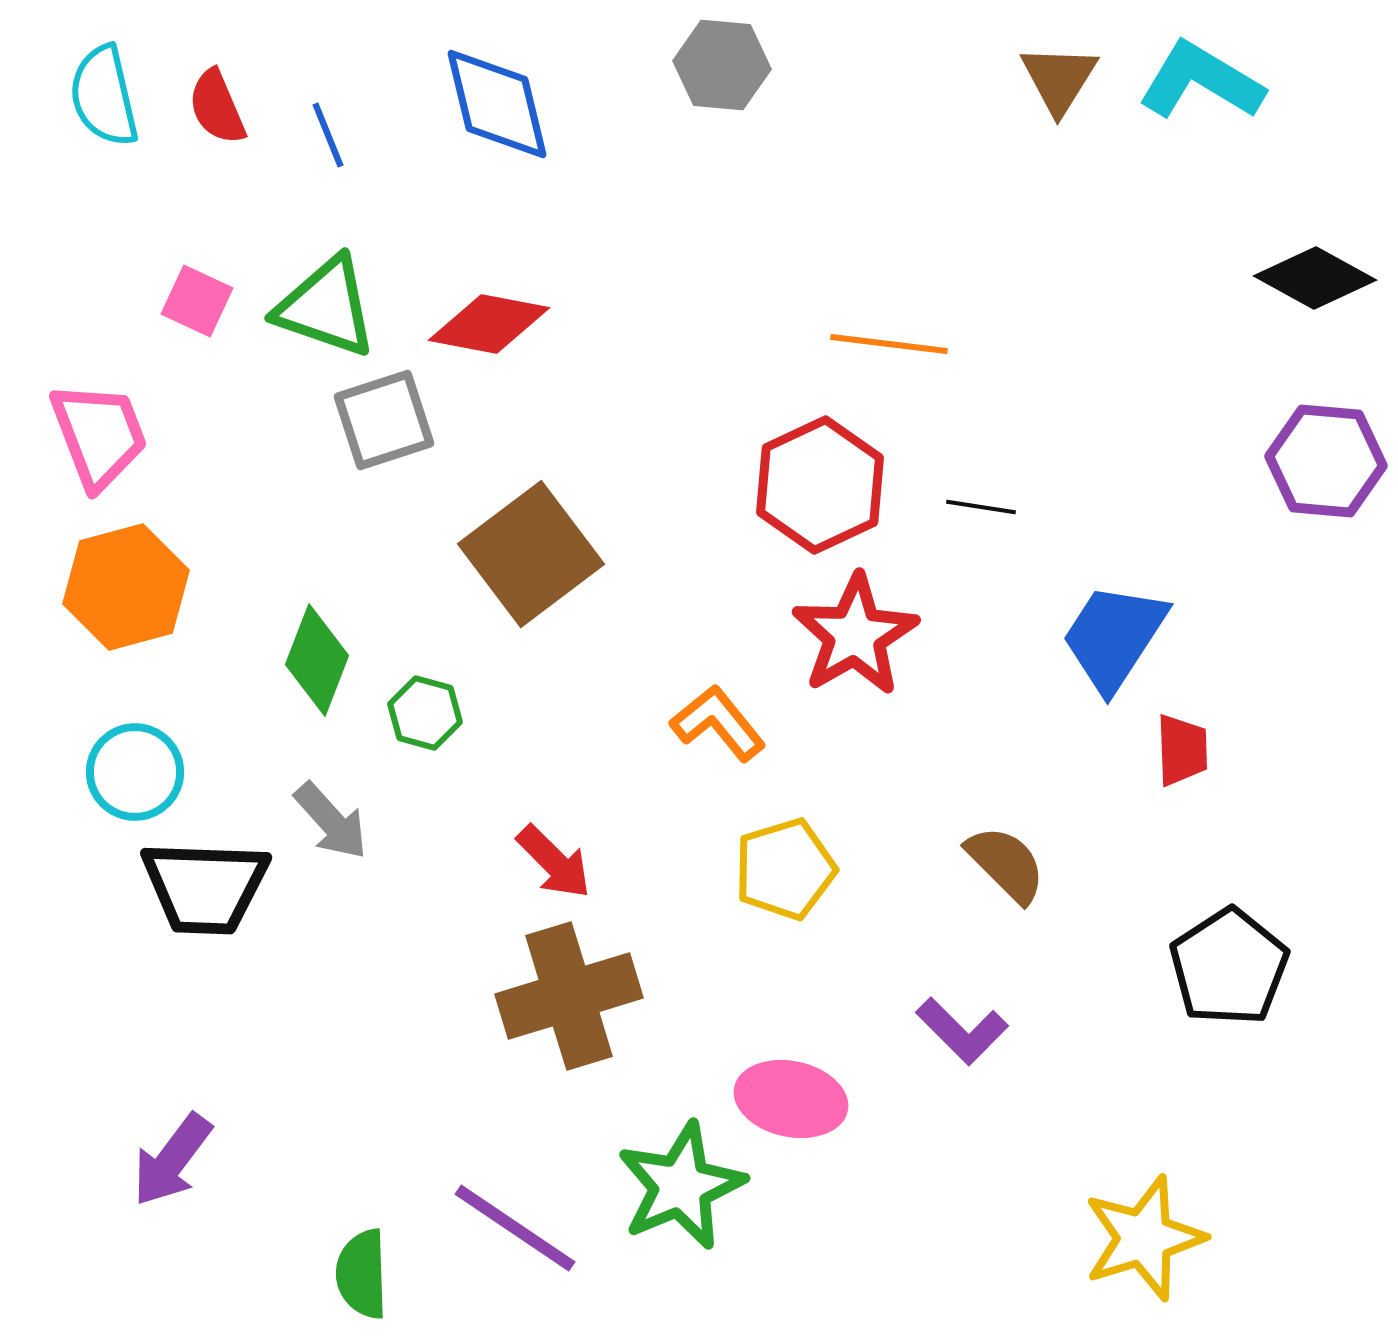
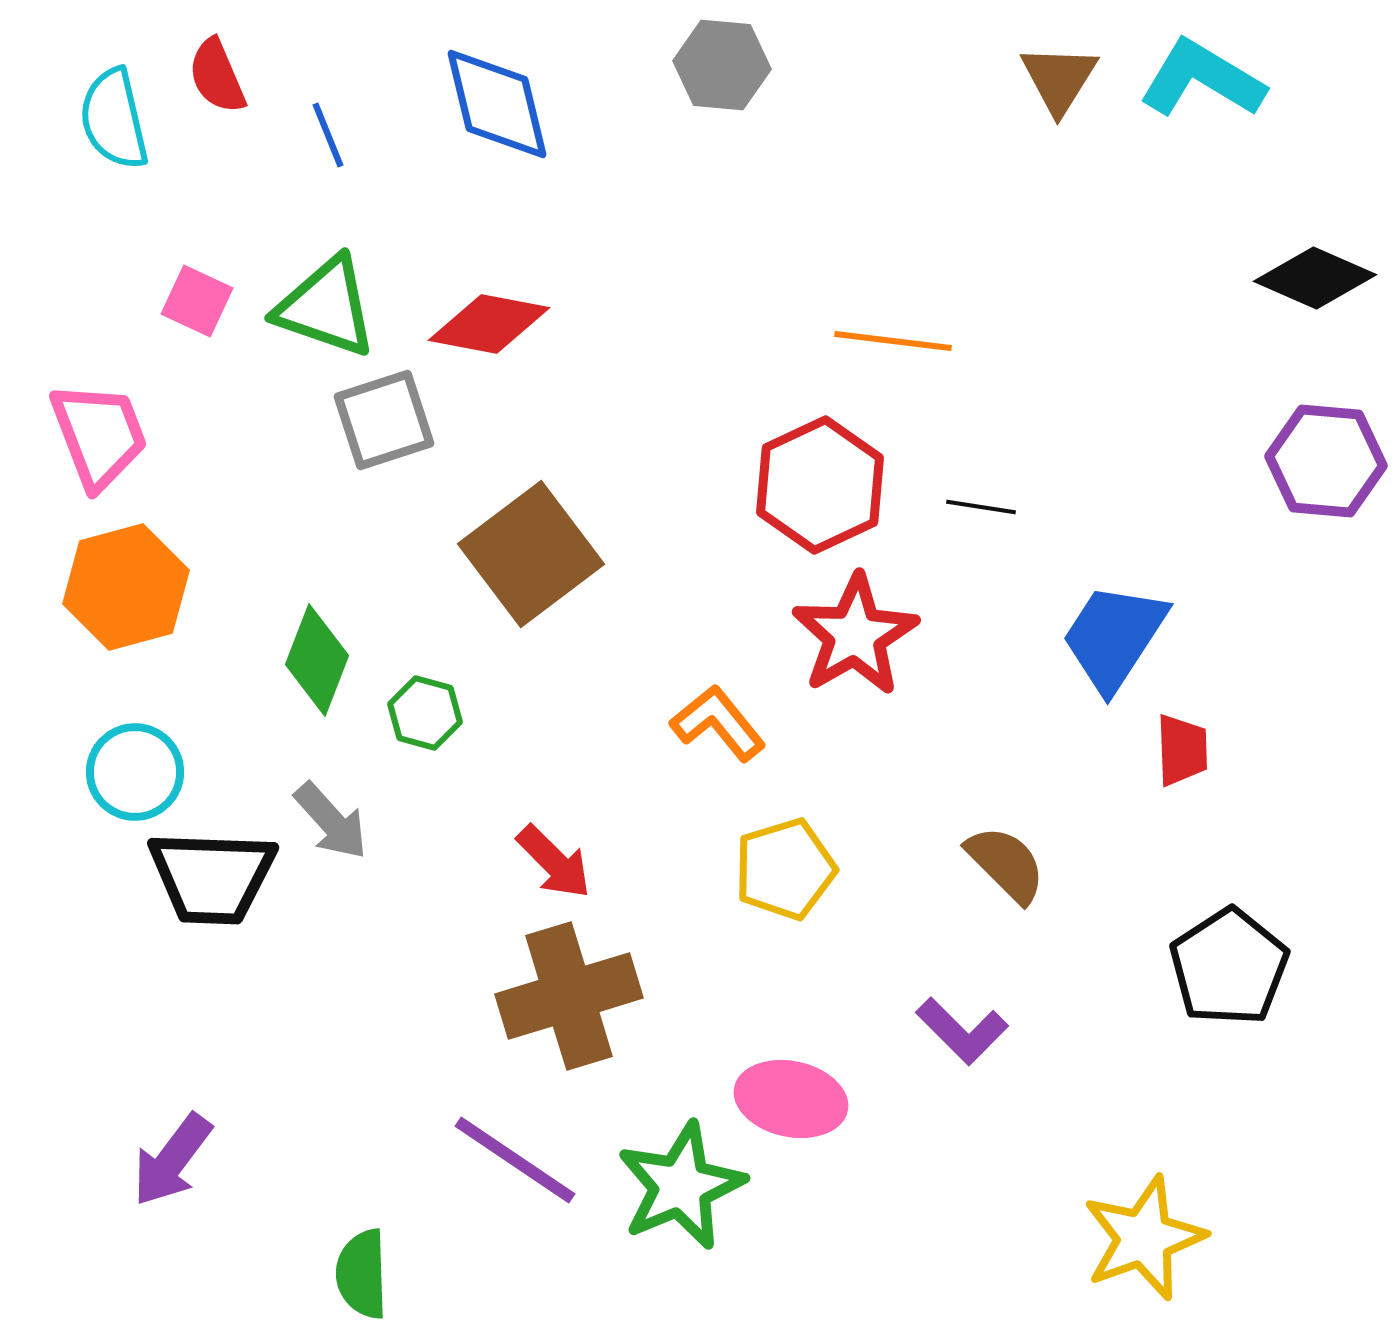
cyan L-shape: moved 1 px right, 2 px up
cyan semicircle: moved 10 px right, 23 px down
red semicircle: moved 31 px up
black diamond: rotated 5 degrees counterclockwise
orange line: moved 4 px right, 3 px up
black trapezoid: moved 7 px right, 10 px up
purple line: moved 68 px up
yellow star: rotated 3 degrees counterclockwise
